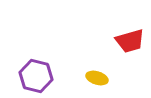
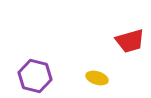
purple hexagon: moved 1 px left
